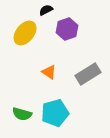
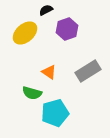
yellow ellipse: rotated 10 degrees clockwise
gray rectangle: moved 3 px up
green semicircle: moved 10 px right, 21 px up
